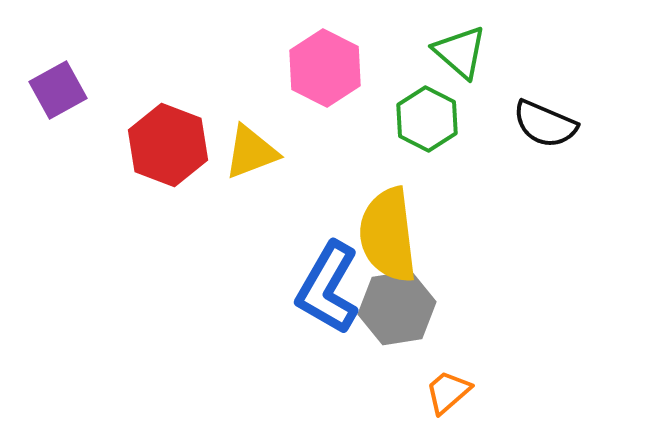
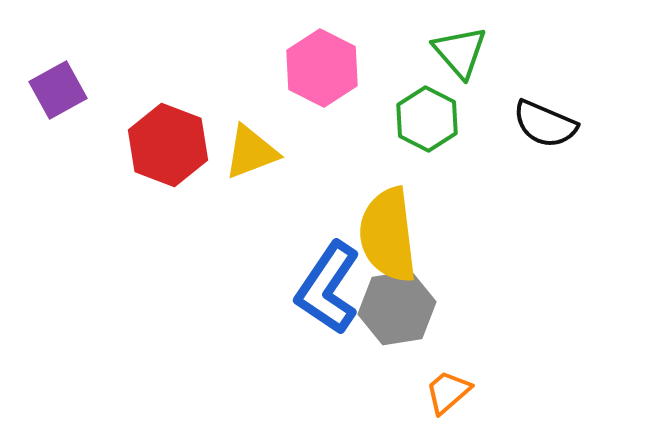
green triangle: rotated 8 degrees clockwise
pink hexagon: moved 3 px left
blue L-shape: rotated 4 degrees clockwise
